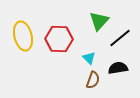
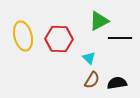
green triangle: rotated 20 degrees clockwise
black line: rotated 40 degrees clockwise
black semicircle: moved 1 px left, 15 px down
brown semicircle: moved 1 px left; rotated 12 degrees clockwise
